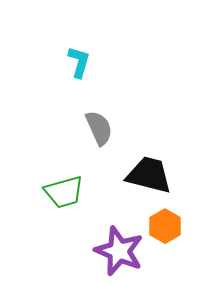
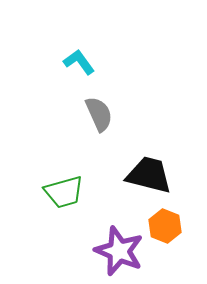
cyan L-shape: rotated 52 degrees counterclockwise
gray semicircle: moved 14 px up
orange hexagon: rotated 8 degrees counterclockwise
